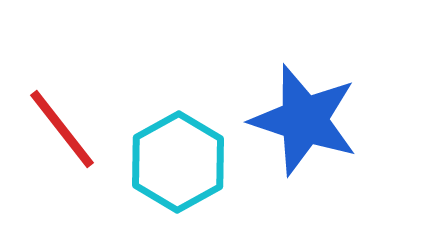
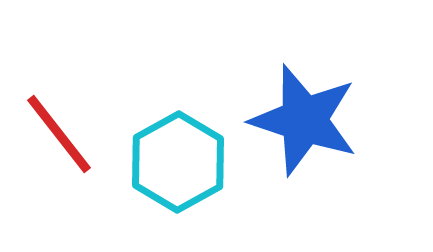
red line: moved 3 px left, 5 px down
